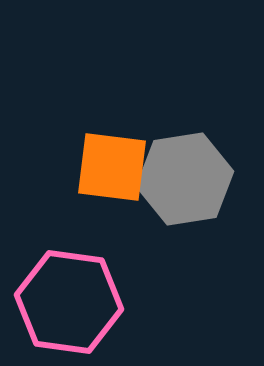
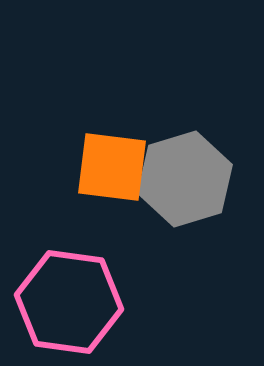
gray hexagon: rotated 8 degrees counterclockwise
